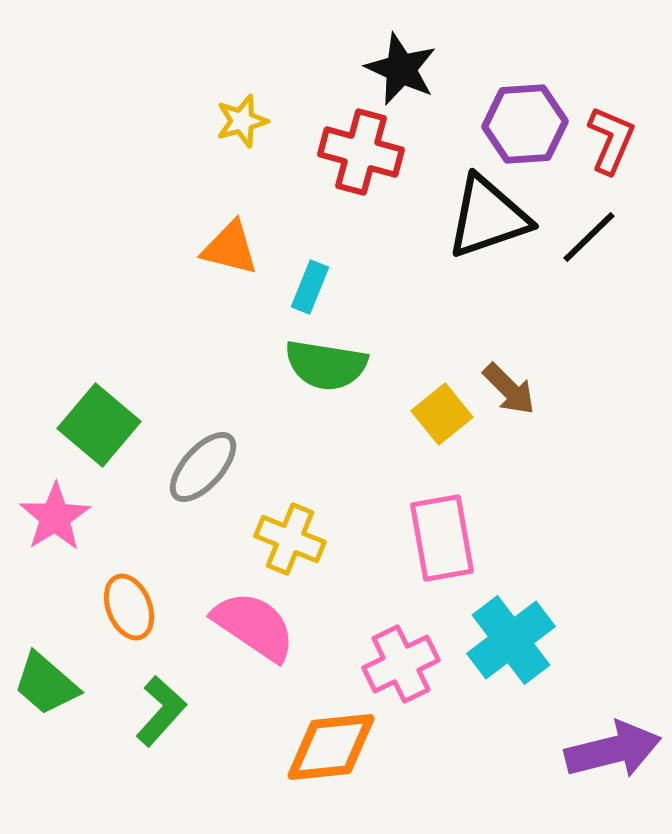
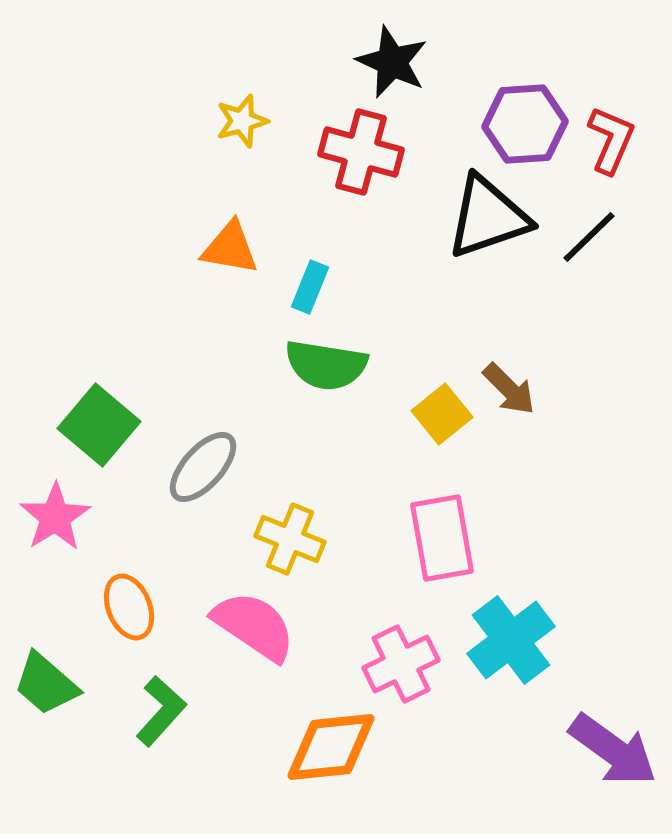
black star: moved 9 px left, 7 px up
orange triangle: rotated 4 degrees counterclockwise
purple arrow: rotated 50 degrees clockwise
